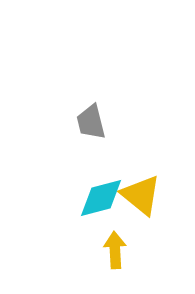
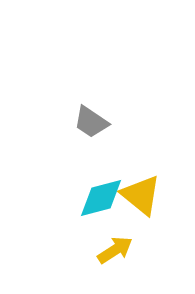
gray trapezoid: rotated 42 degrees counterclockwise
yellow arrow: rotated 60 degrees clockwise
